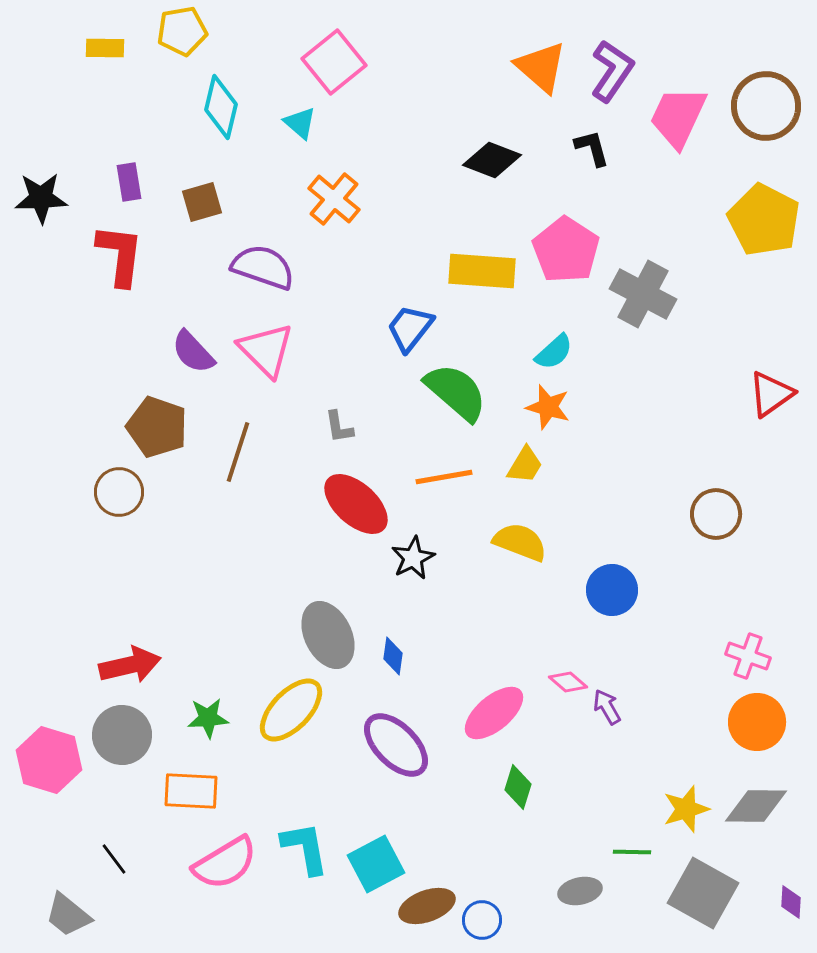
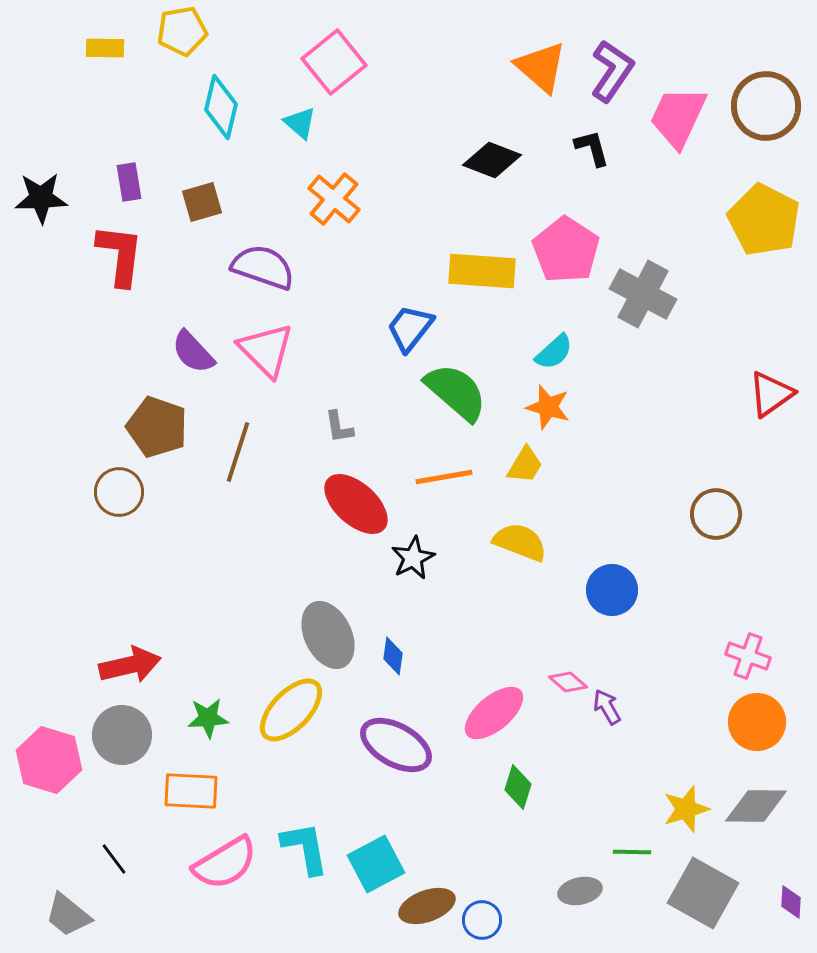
purple ellipse at (396, 745): rotated 16 degrees counterclockwise
